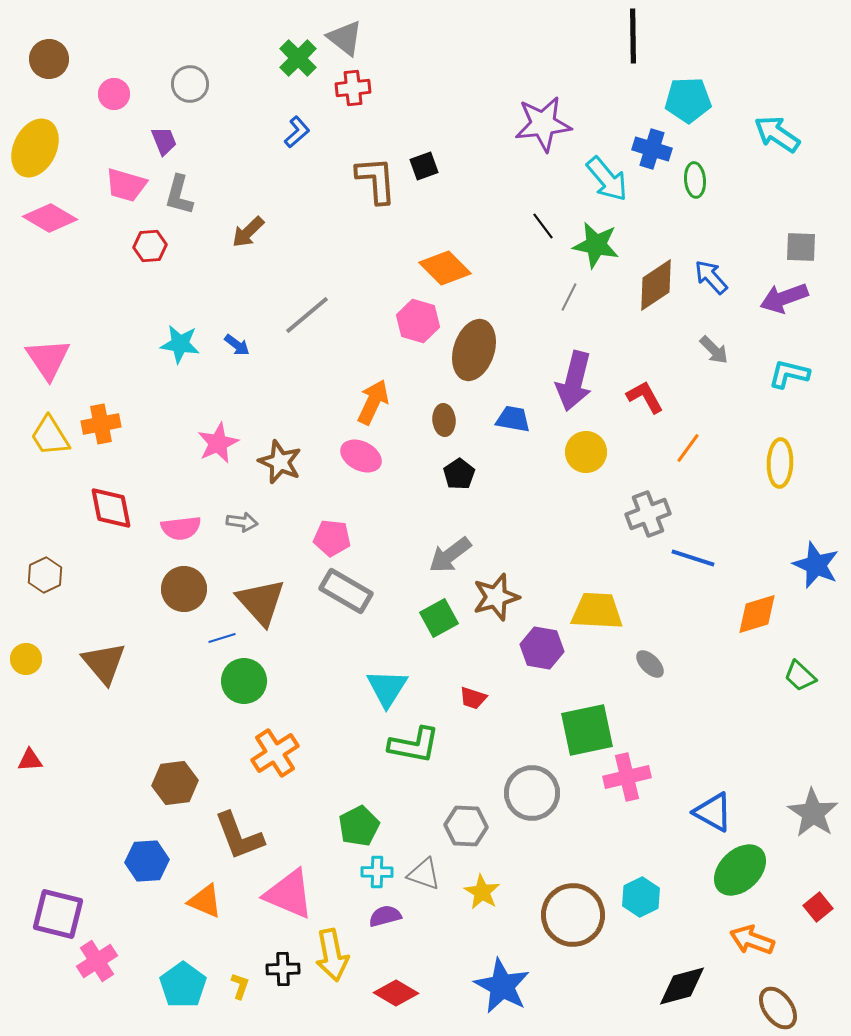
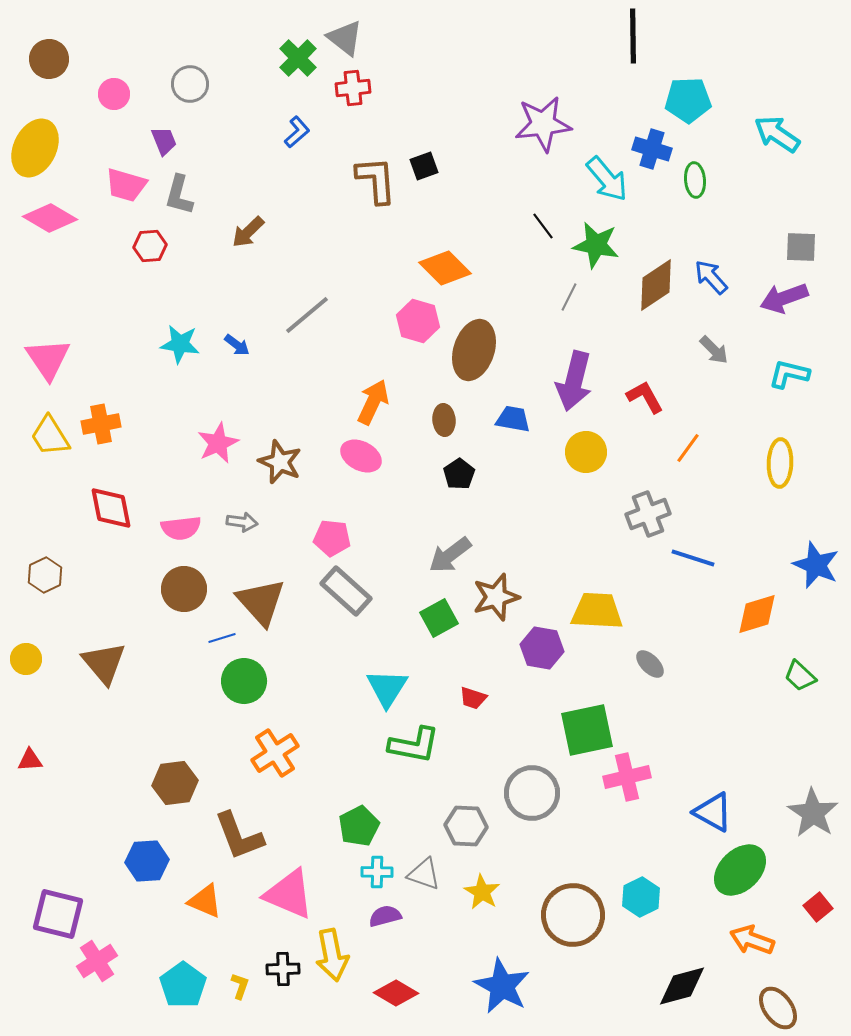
gray rectangle at (346, 591): rotated 12 degrees clockwise
